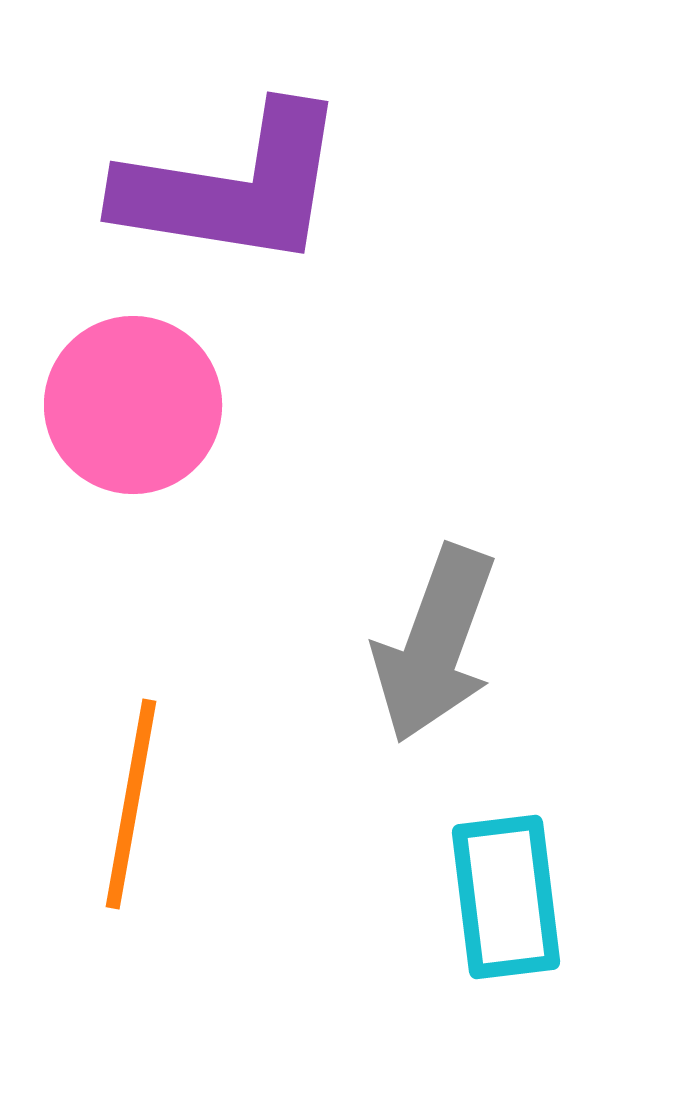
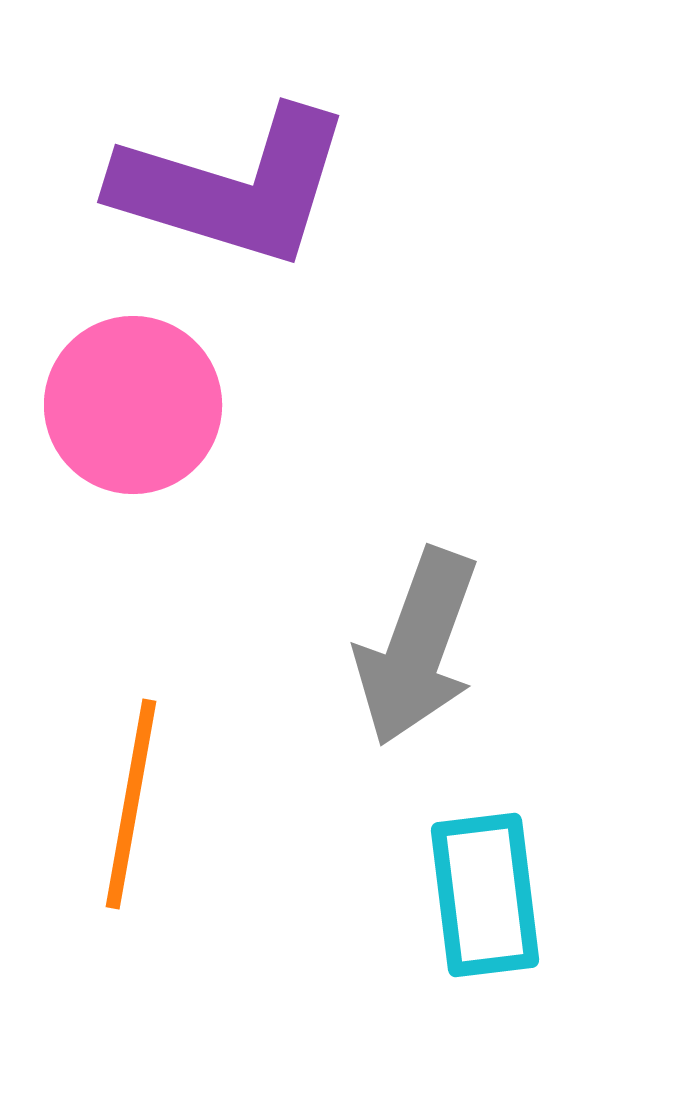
purple L-shape: rotated 8 degrees clockwise
gray arrow: moved 18 px left, 3 px down
cyan rectangle: moved 21 px left, 2 px up
